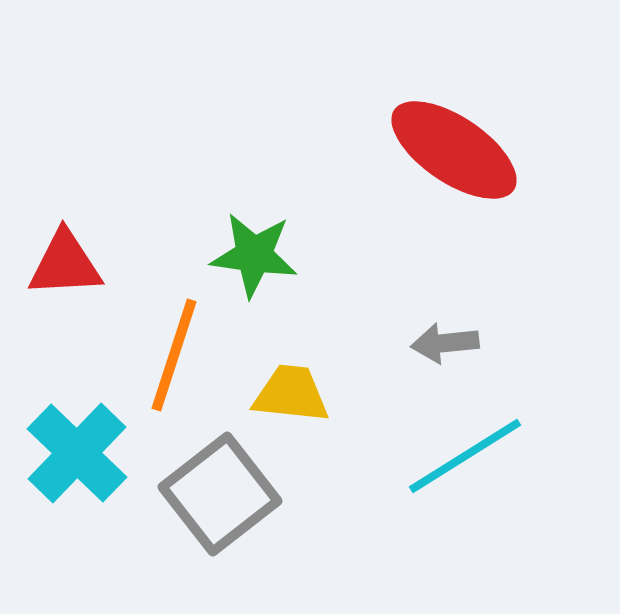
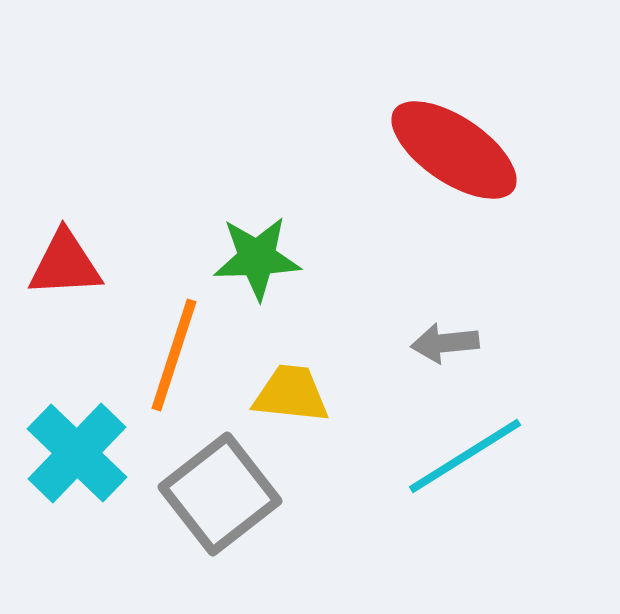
green star: moved 3 px right, 3 px down; rotated 10 degrees counterclockwise
